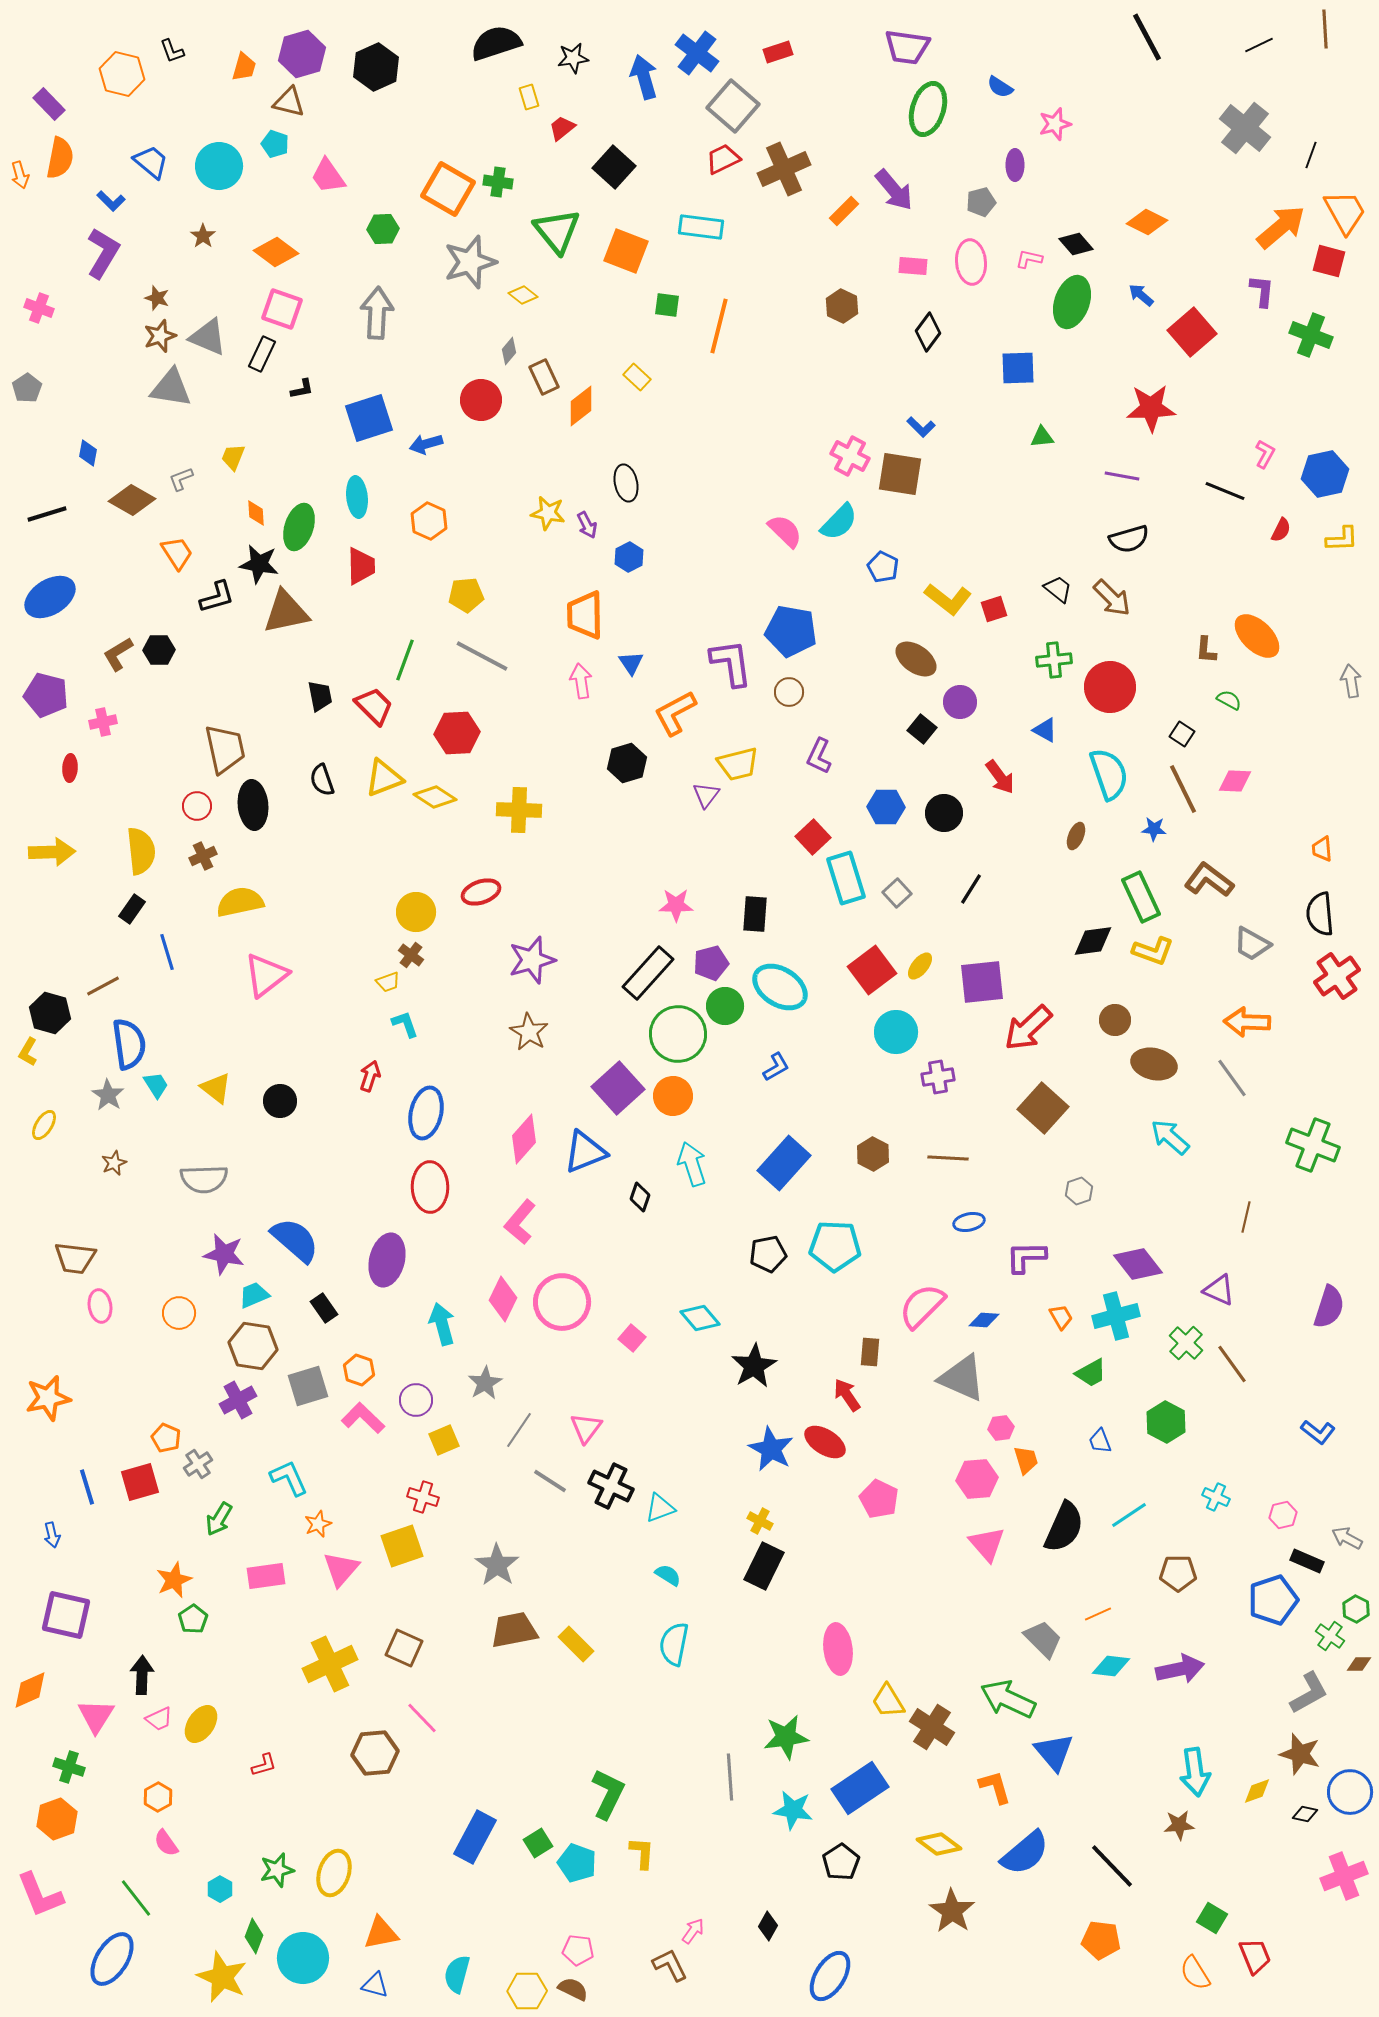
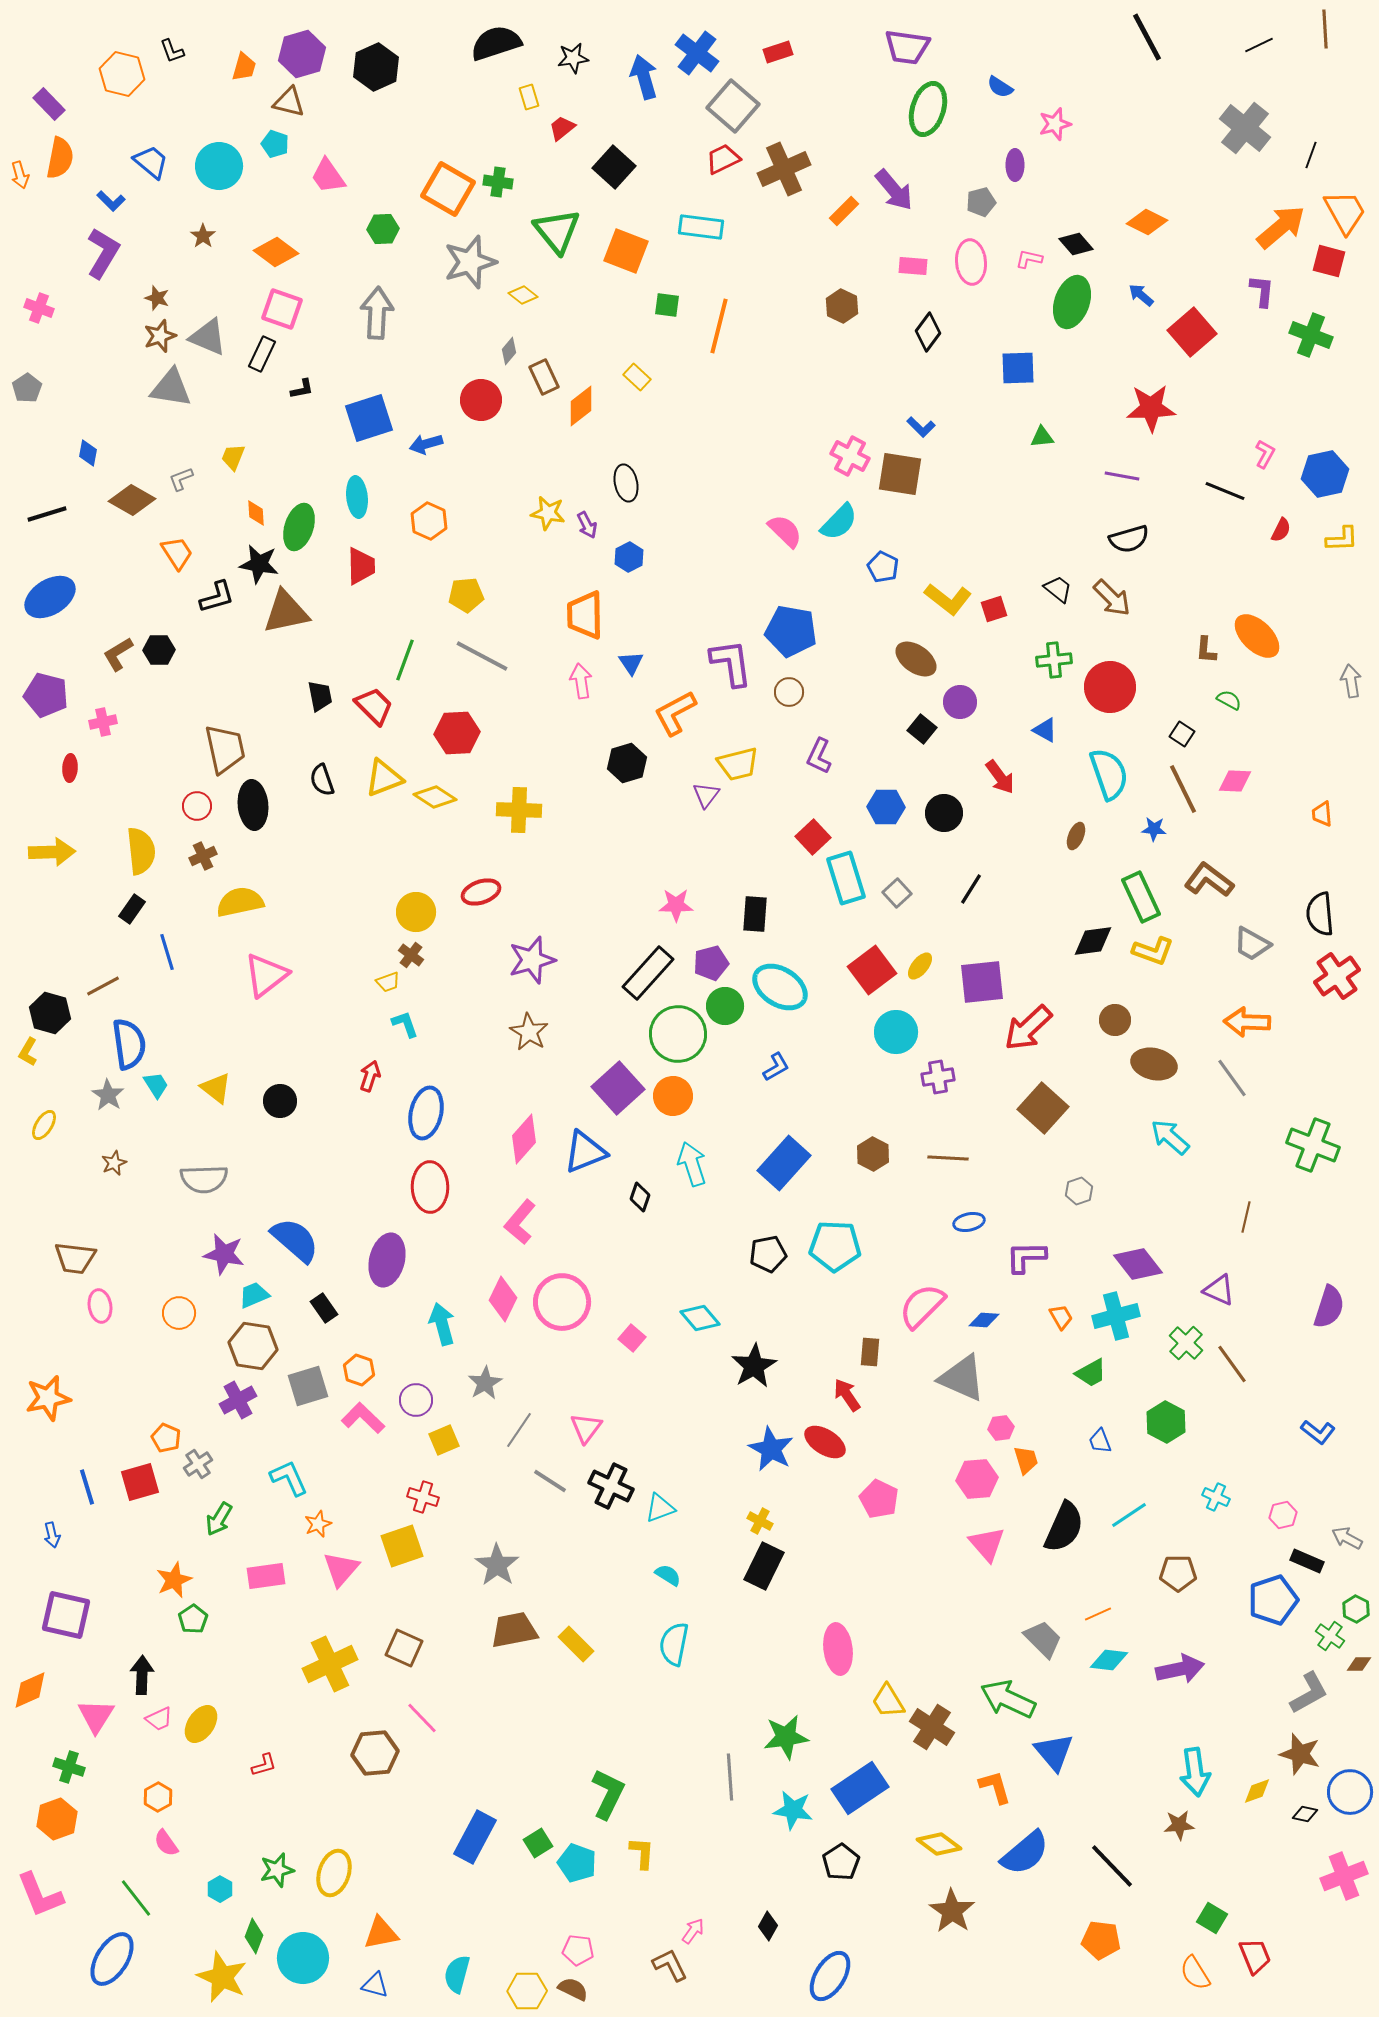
orange trapezoid at (1322, 849): moved 35 px up
cyan diamond at (1111, 1666): moved 2 px left, 6 px up
